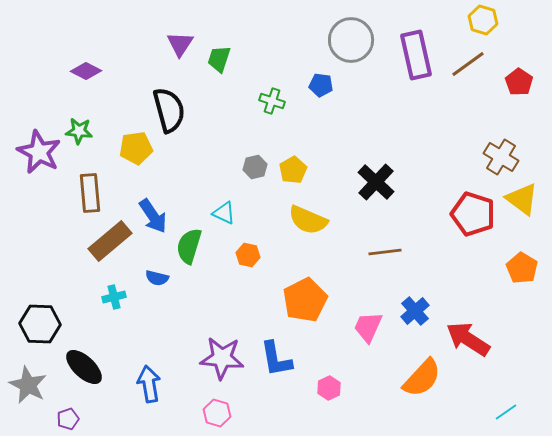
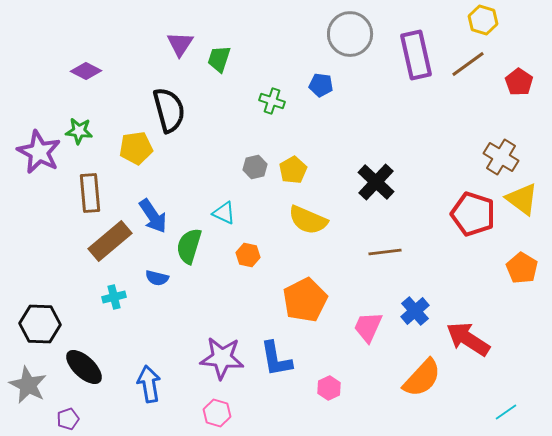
gray circle at (351, 40): moved 1 px left, 6 px up
